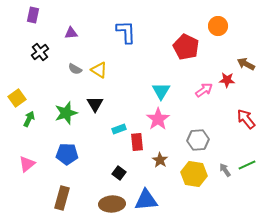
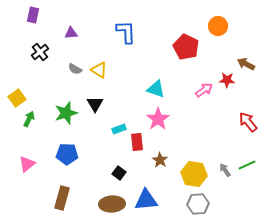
cyan triangle: moved 5 px left, 2 px up; rotated 42 degrees counterclockwise
red arrow: moved 2 px right, 3 px down
gray hexagon: moved 64 px down
